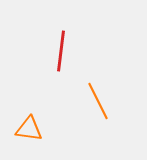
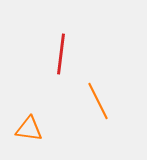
red line: moved 3 px down
